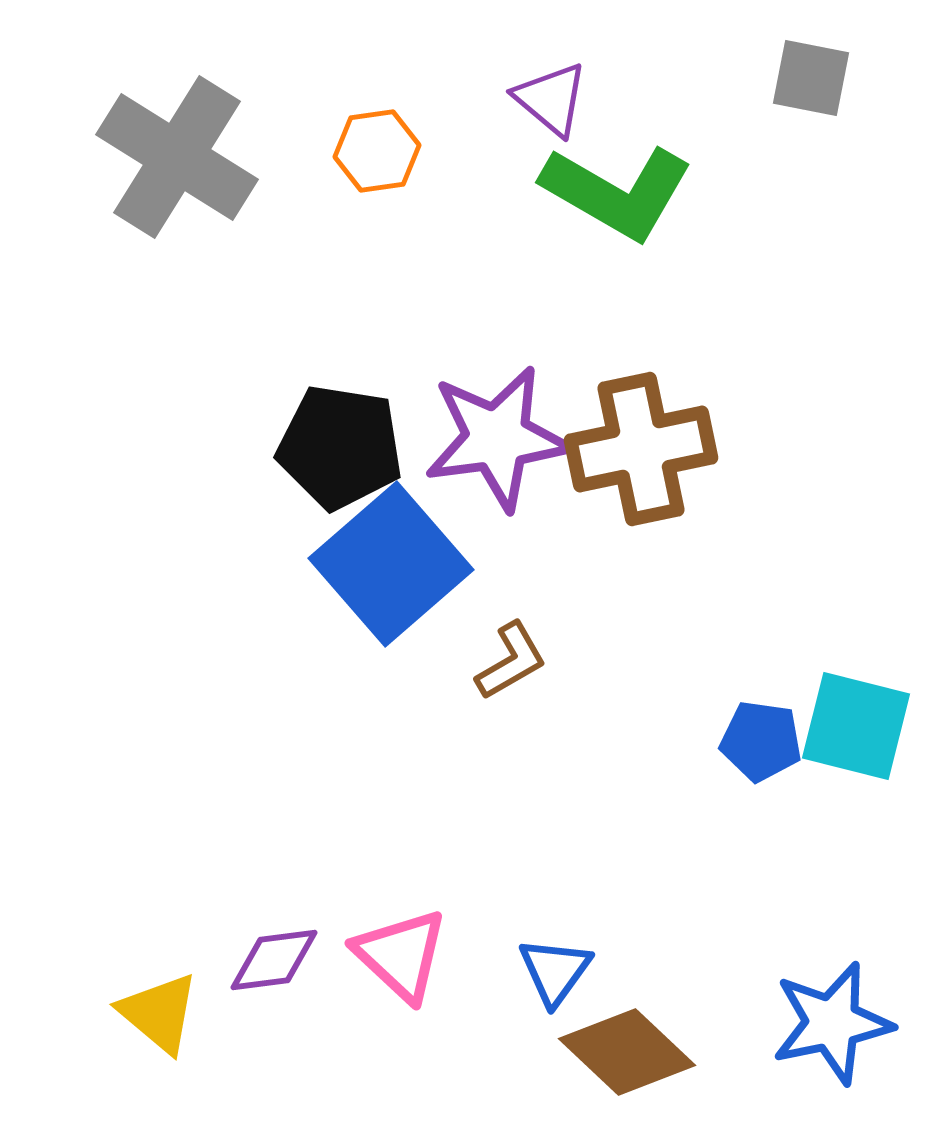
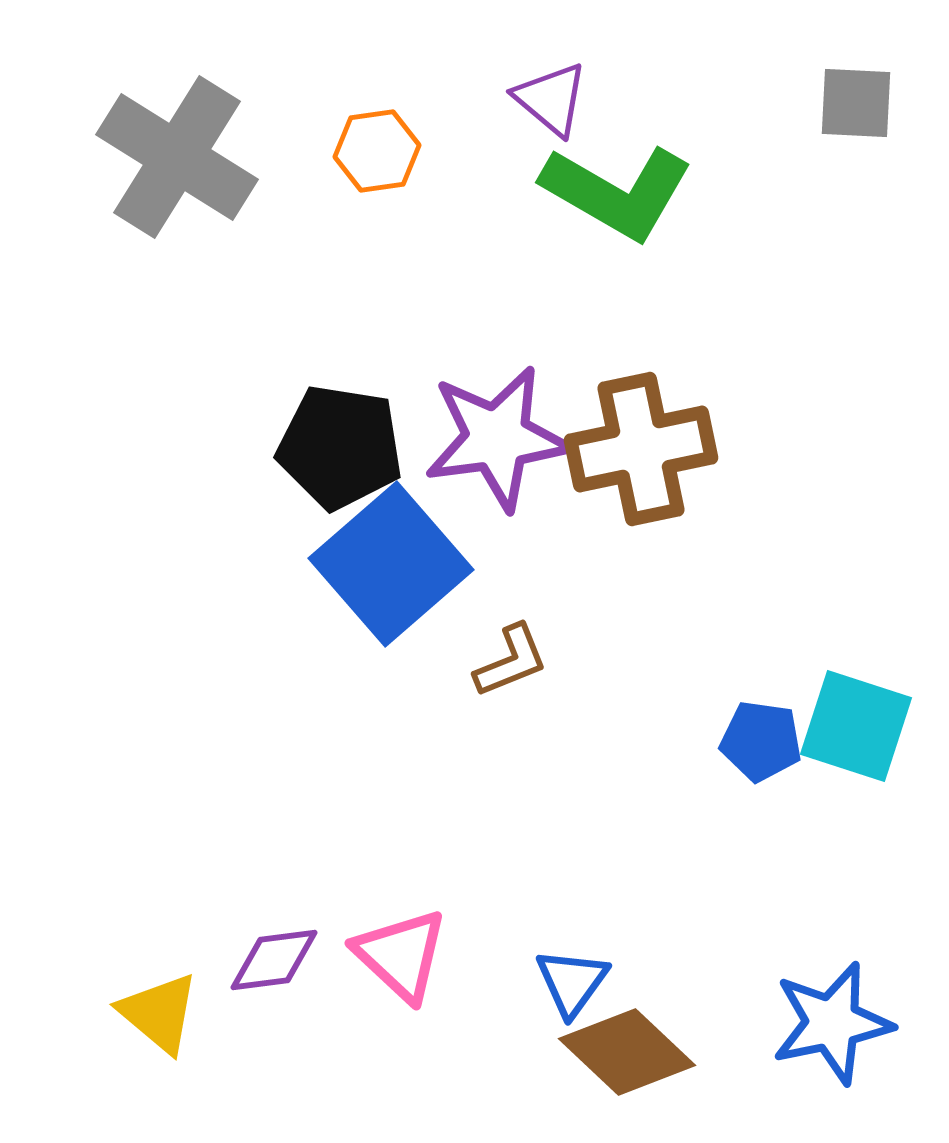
gray square: moved 45 px right, 25 px down; rotated 8 degrees counterclockwise
brown L-shape: rotated 8 degrees clockwise
cyan square: rotated 4 degrees clockwise
blue triangle: moved 17 px right, 11 px down
